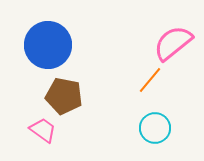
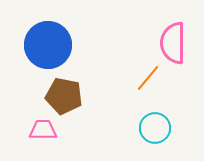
pink semicircle: rotated 51 degrees counterclockwise
orange line: moved 2 px left, 2 px up
pink trapezoid: rotated 36 degrees counterclockwise
